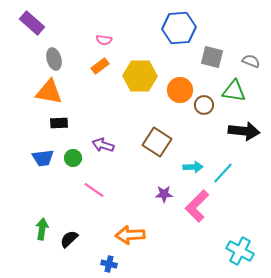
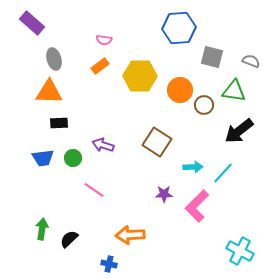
orange triangle: rotated 8 degrees counterclockwise
black arrow: moved 5 px left; rotated 136 degrees clockwise
